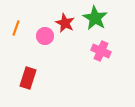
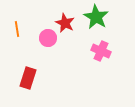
green star: moved 1 px right, 1 px up
orange line: moved 1 px right, 1 px down; rotated 28 degrees counterclockwise
pink circle: moved 3 px right, 2 px down
